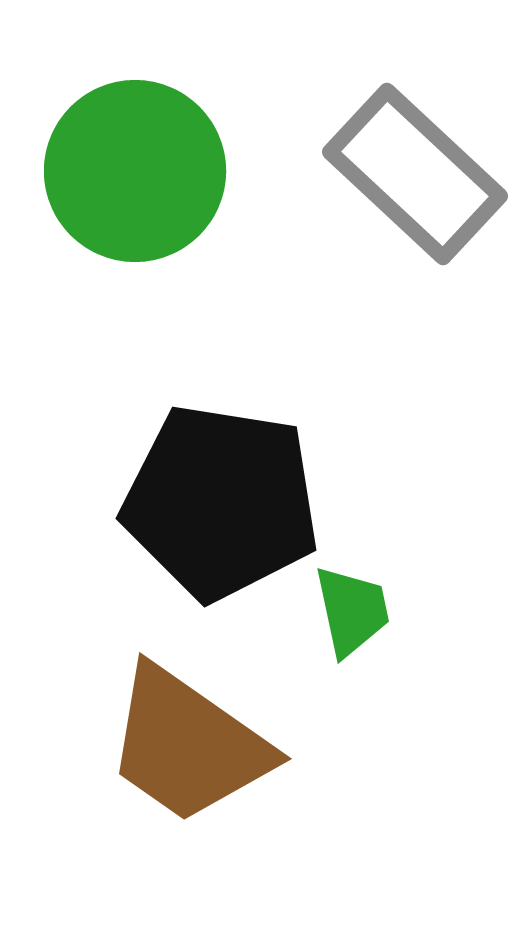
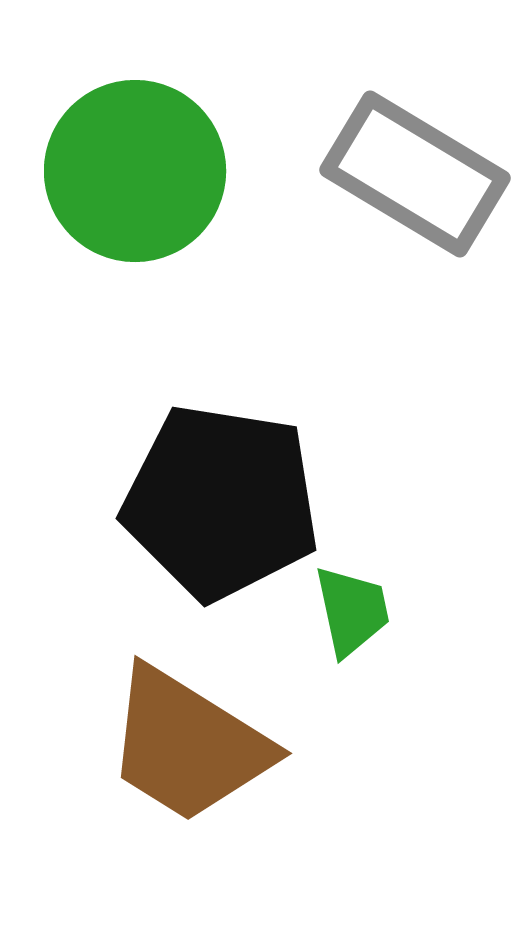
gray rectangle: rotated 12 degrees counterclockwise
brown trapezoid: rotated 3 degrees counterclockwise
